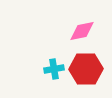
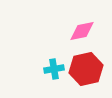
red hexagon: rotated 12 degrees counterclockwise
